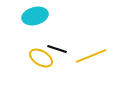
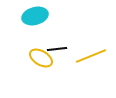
black line: rotated 24 degrees counterclockwise
